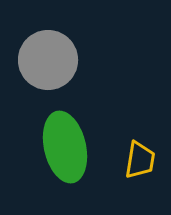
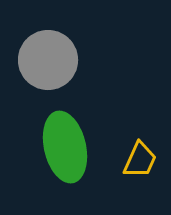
yellow trapezoid: rotated 15 degrees clockwise
